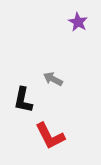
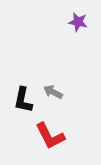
purple star: rotated 18 degrees counterclockwise
gray arrow: moved 13 px down
